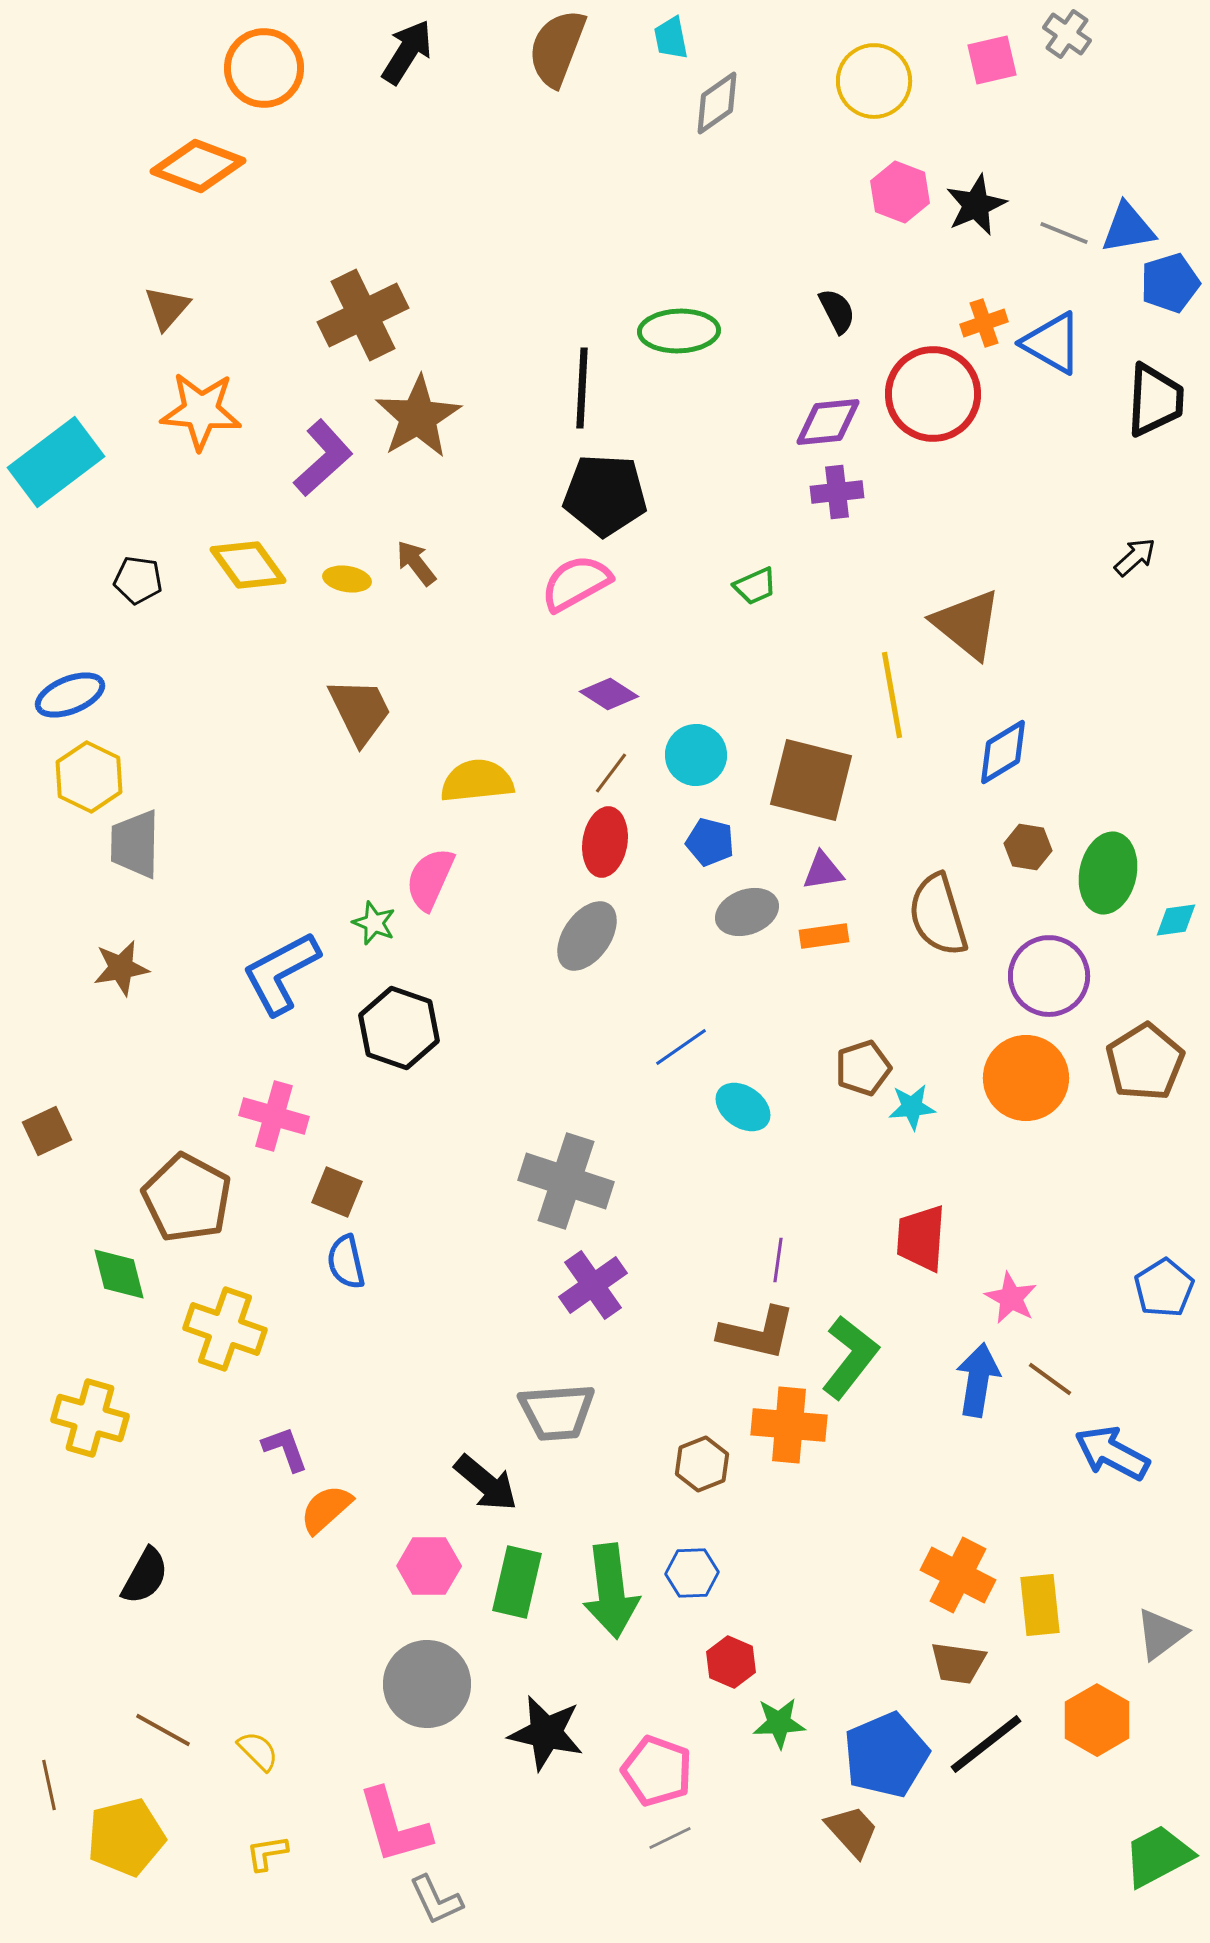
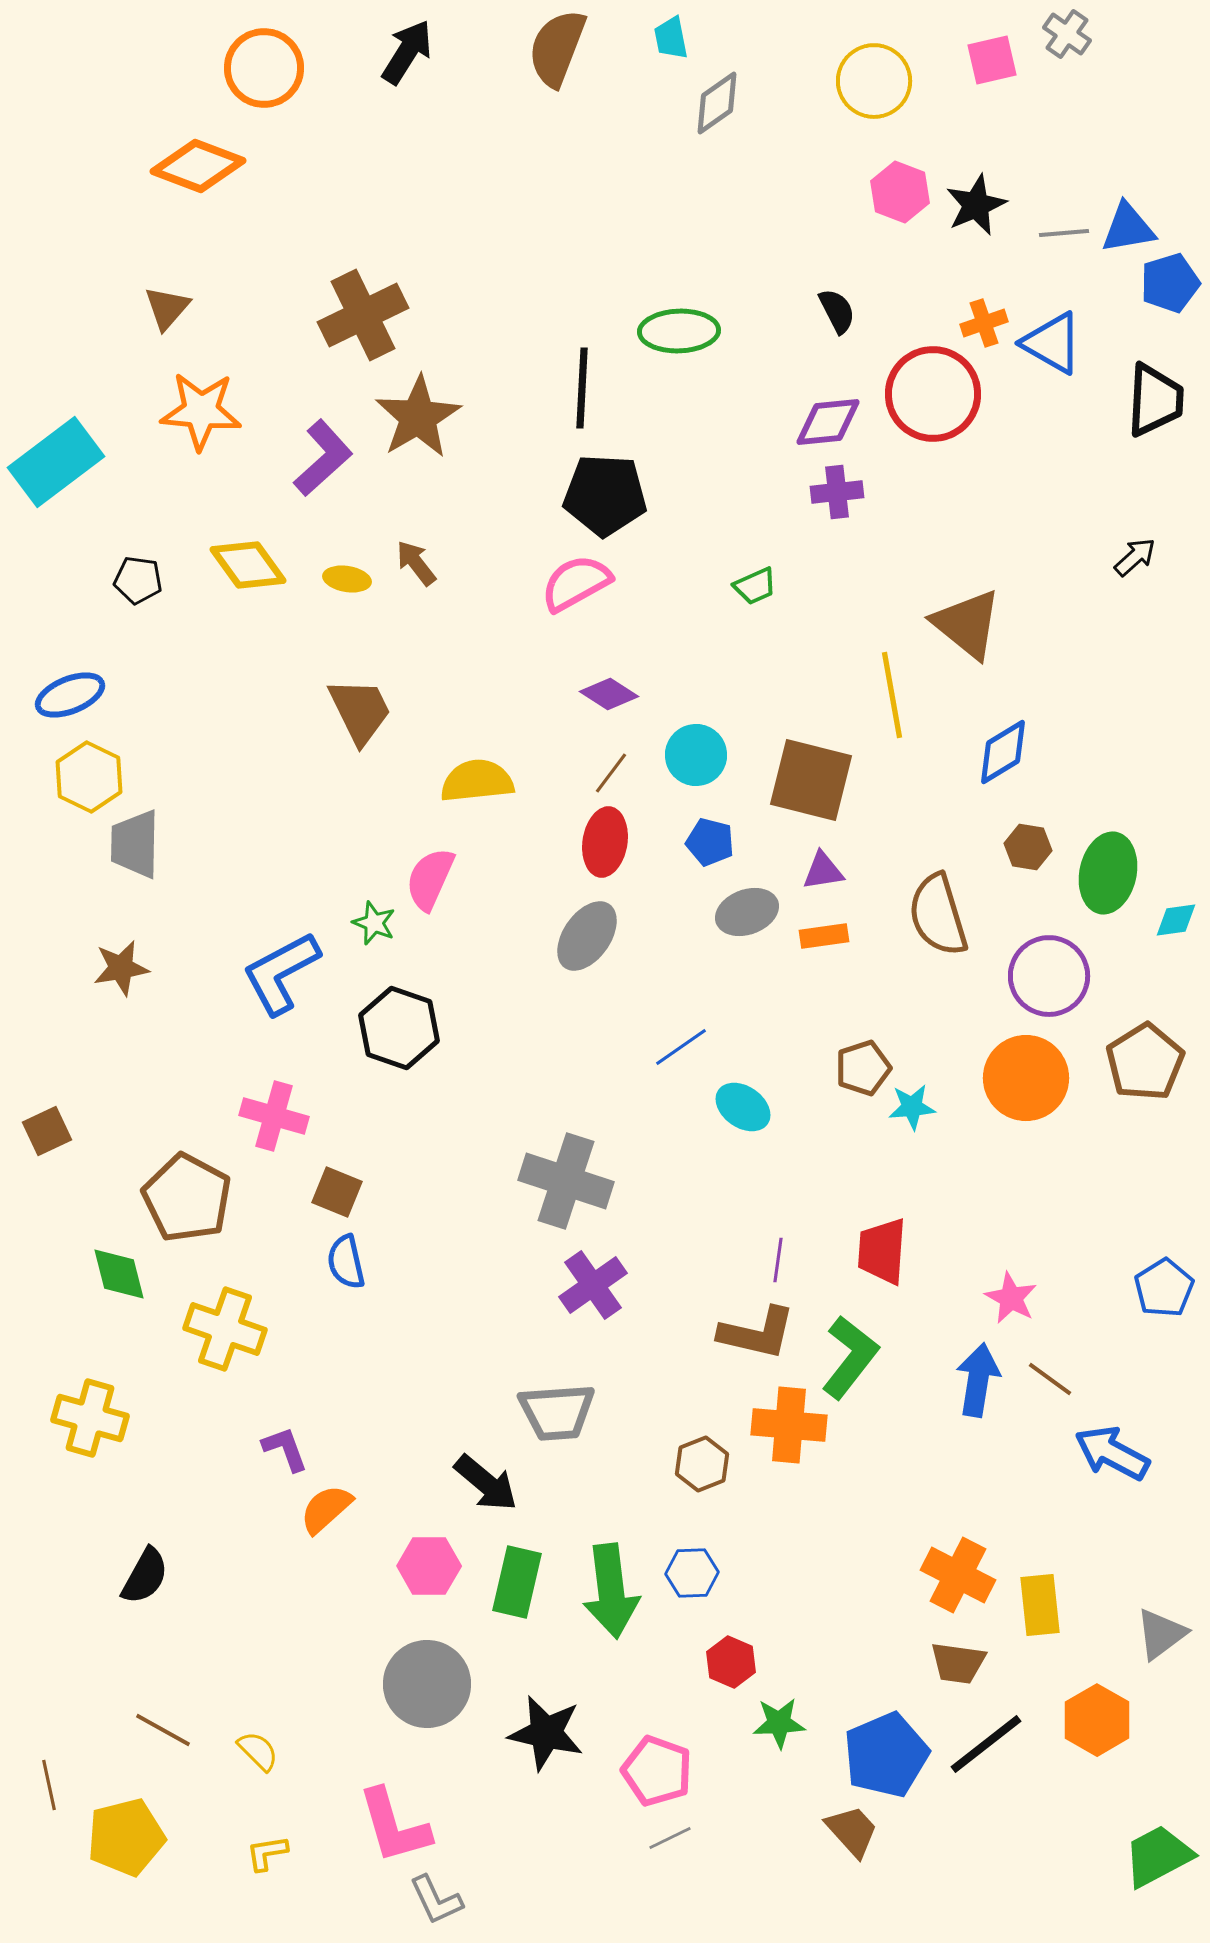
gray line at (1064, 233): rotated 27 degrees counterclockwise
red trapezoid at (921, 1238): moved 39 px left, 13 px down
